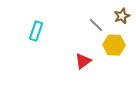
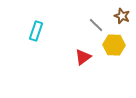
brown star: rotated 28 degrees counterclockwise
red triangle: moved 4 px up
